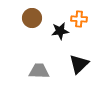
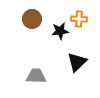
brown circle: moved 1 px down
black triangle: moved 2 px left, 2 px up
gray trapezoid: moved 3 px left, 5 px down
